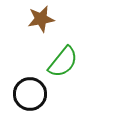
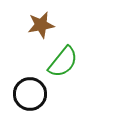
brown star: moved 6 px down
